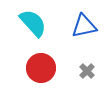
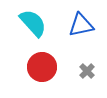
blue triangle: moved 3 px left, 1 px up
red circle: moved 1 px right, 1 px up
